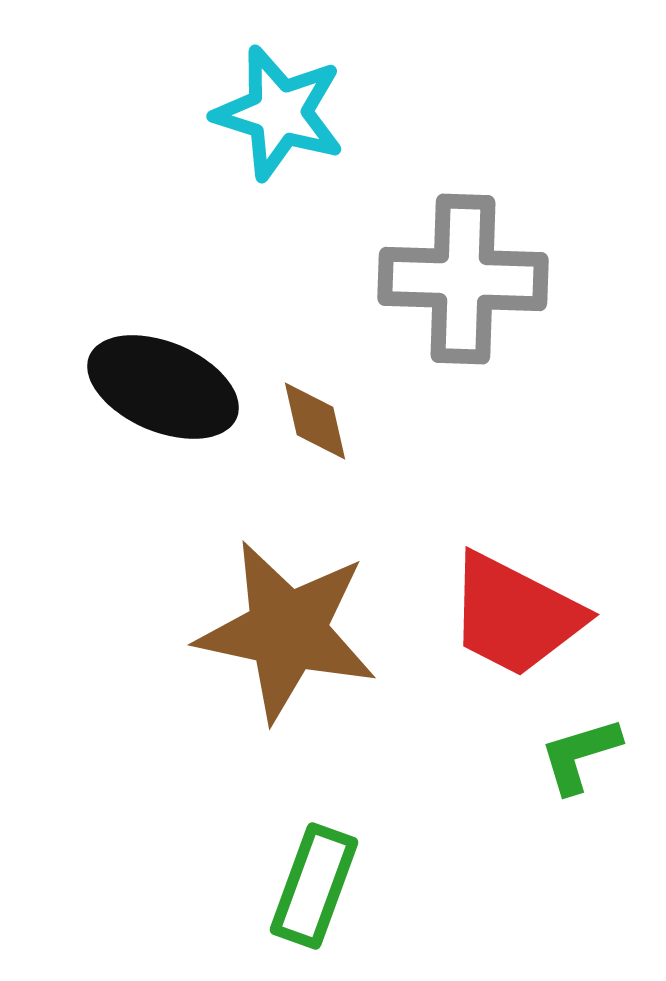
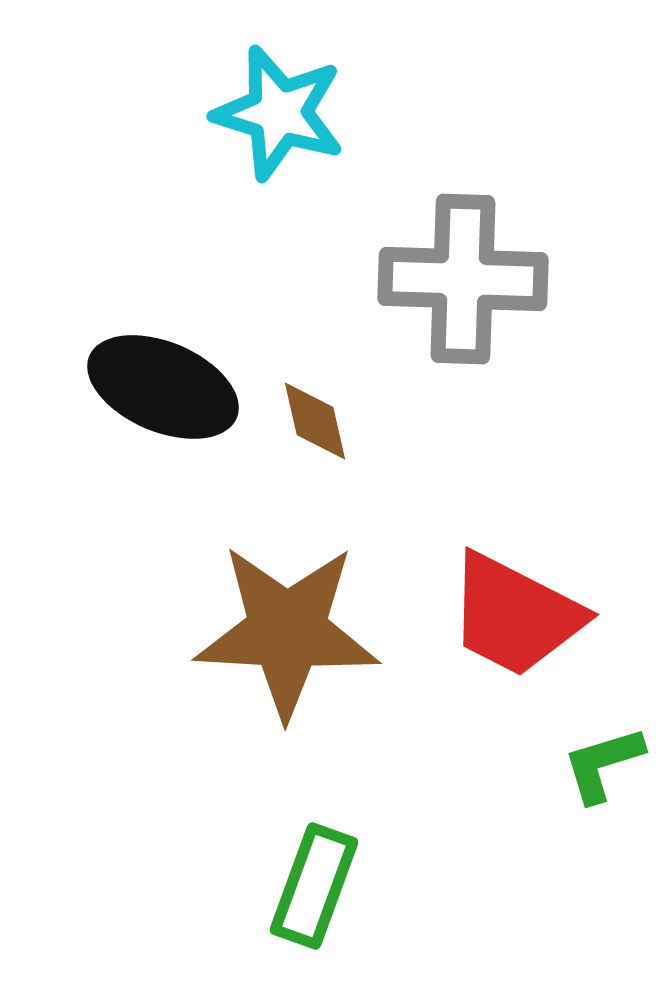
brown star: rotated 9 degrees counterclockwise
green L-shape: moved 23 px right, 9 px down
